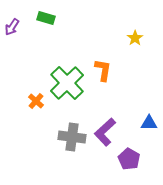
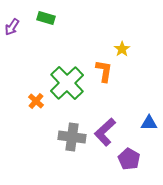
yellow star: moved 13 px left, 11 px down
orange L-shape: moved 1 px right, 1 px down
